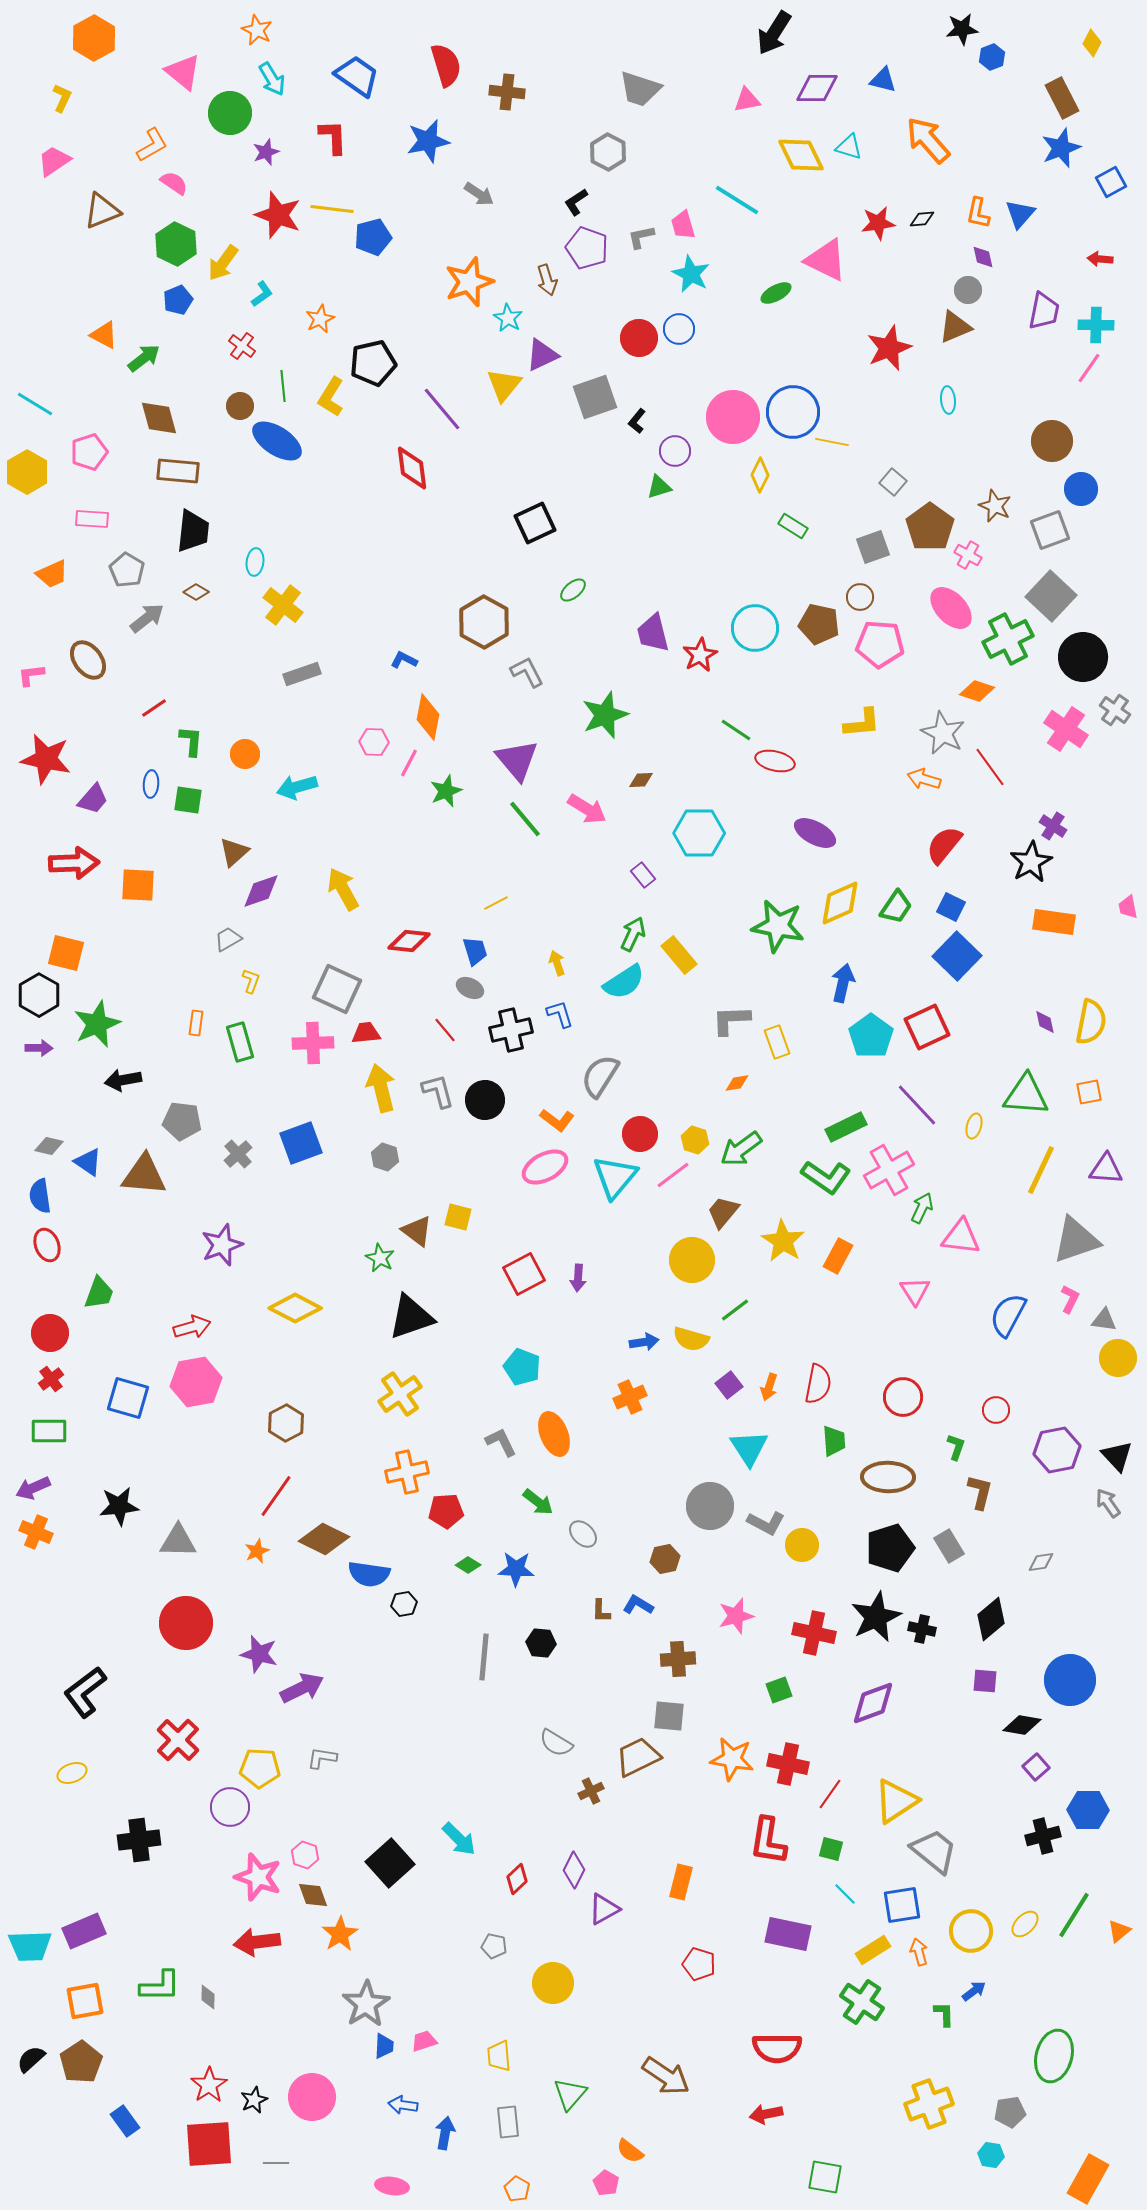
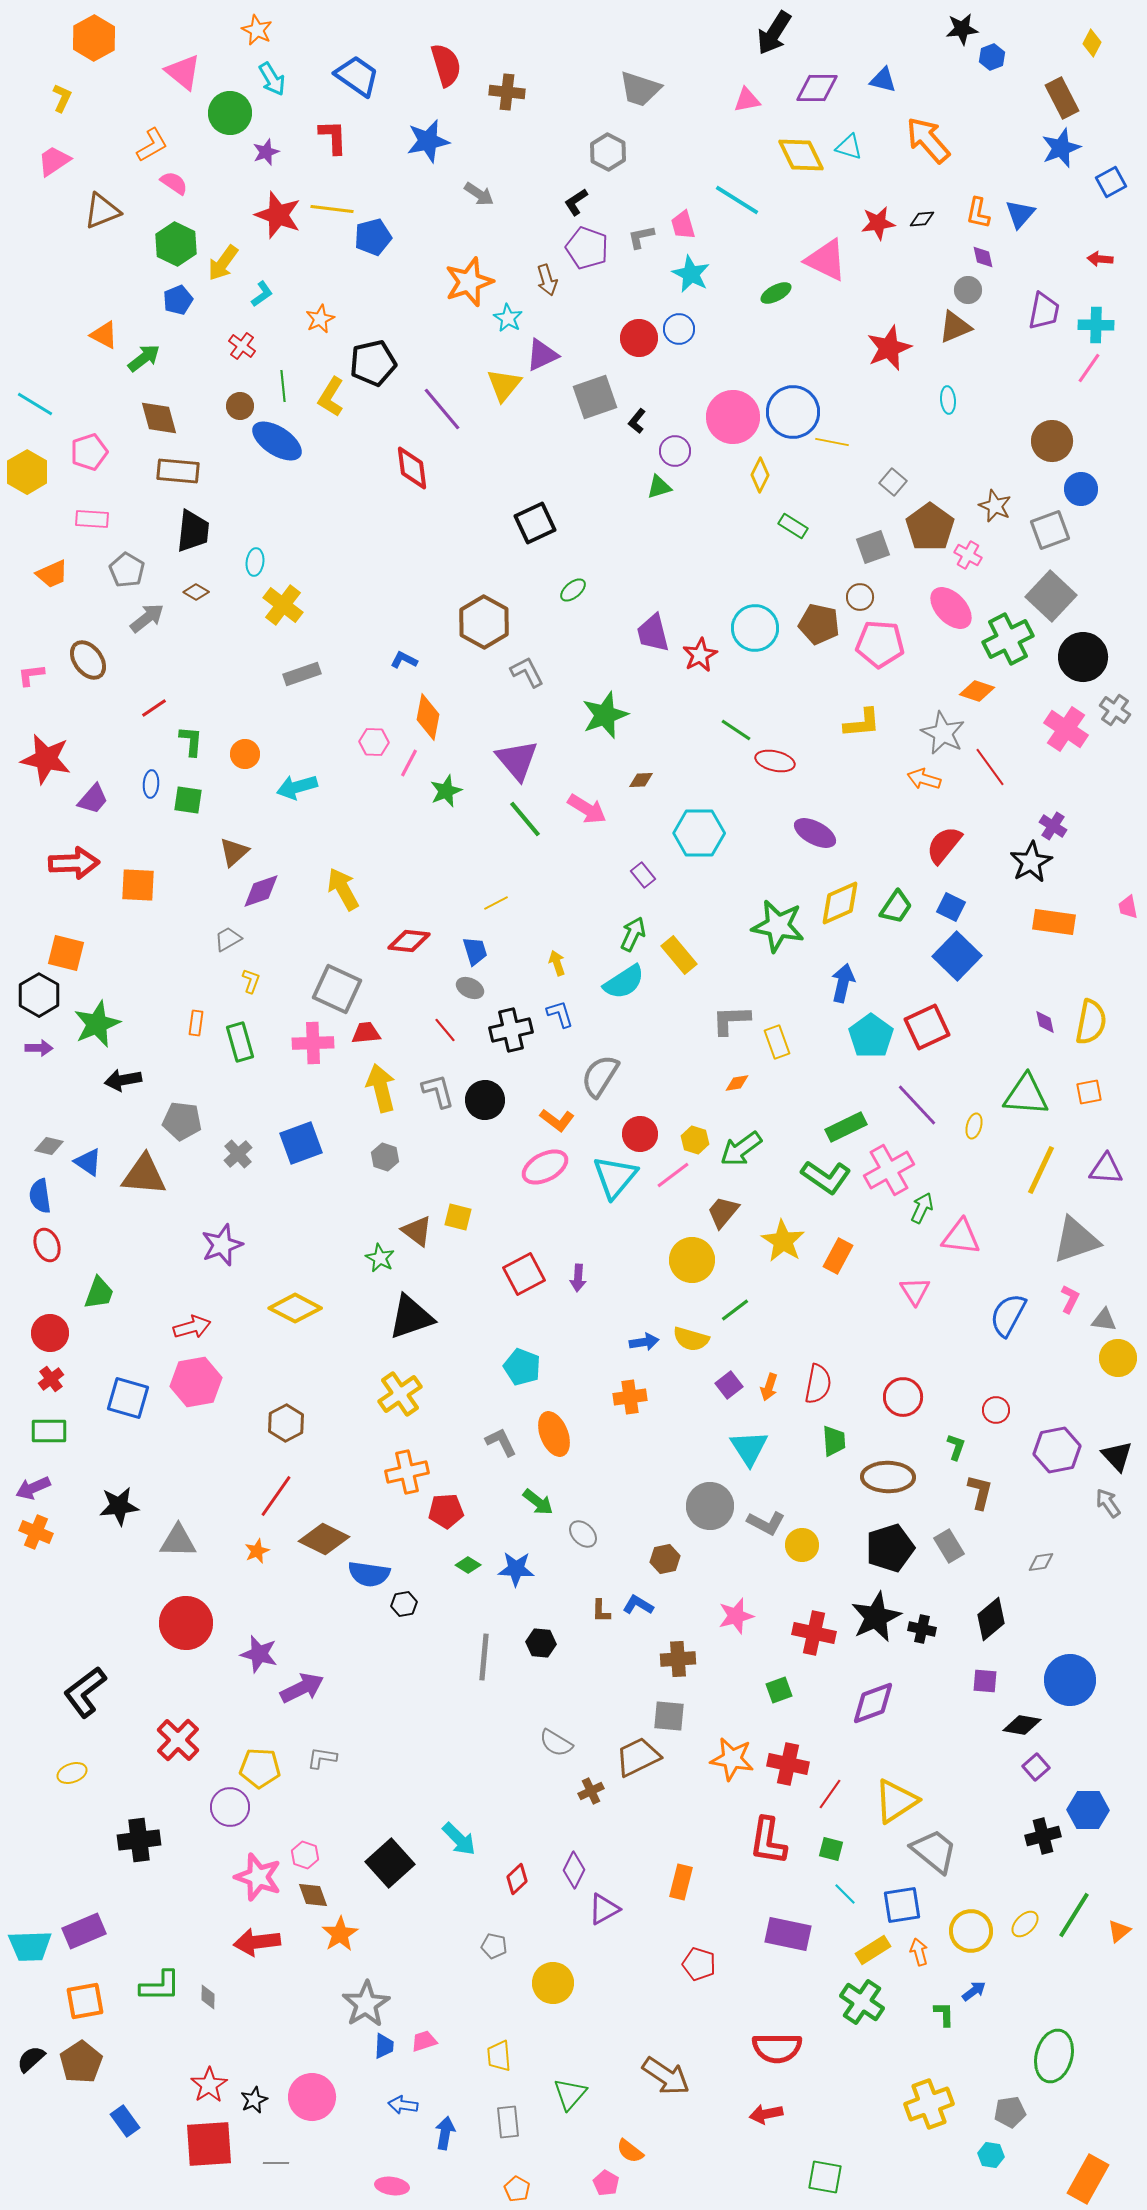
orange cross at (630, 1397): rotated 16 degrees clockwise
